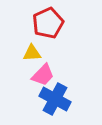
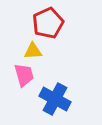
yellow triangle: moved 1 px right, 2 px up
pink trapezoid: moved 19 px left; rotated 60 degrees counterclockwise
